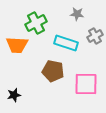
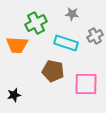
gray star: moved 5 px left
